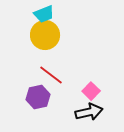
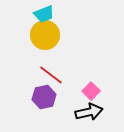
purple hexagon: moved 6 px right
